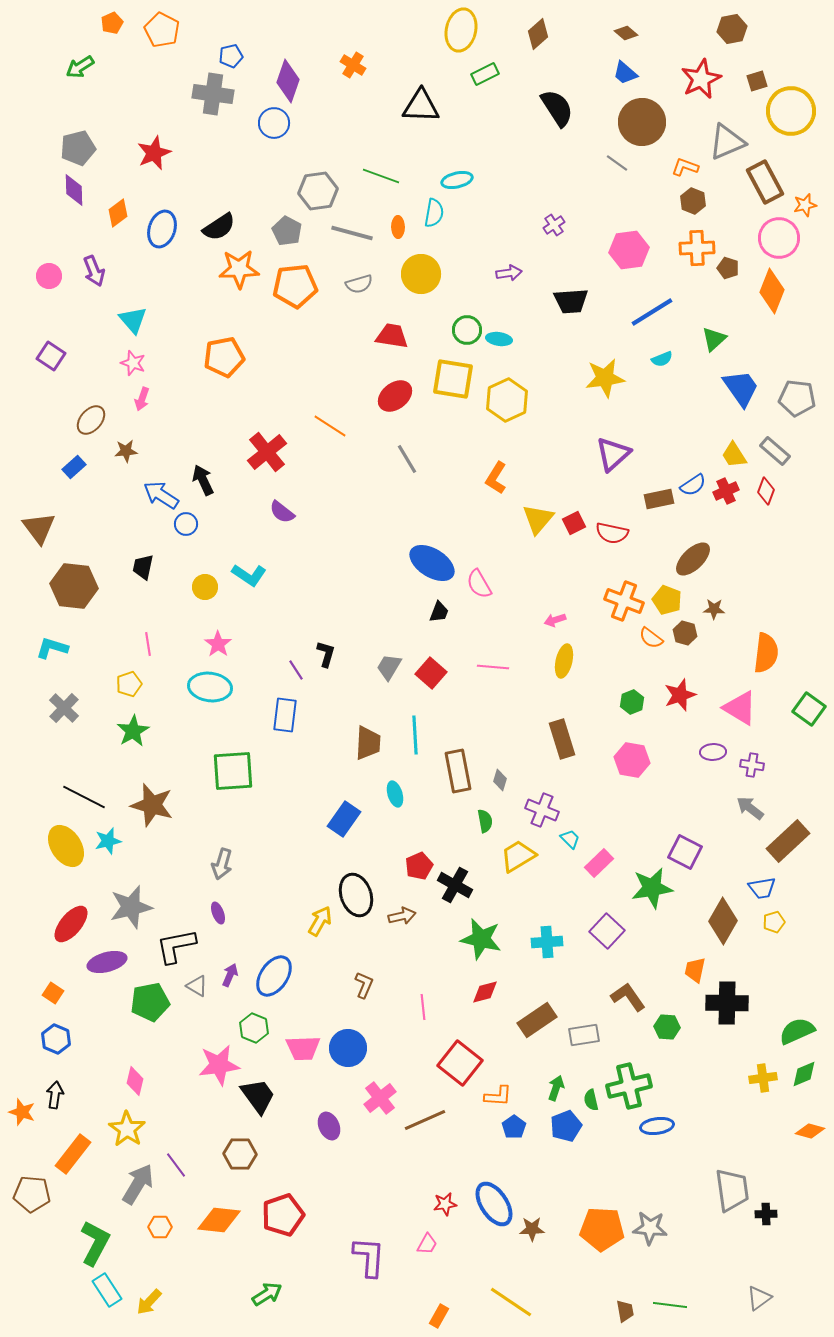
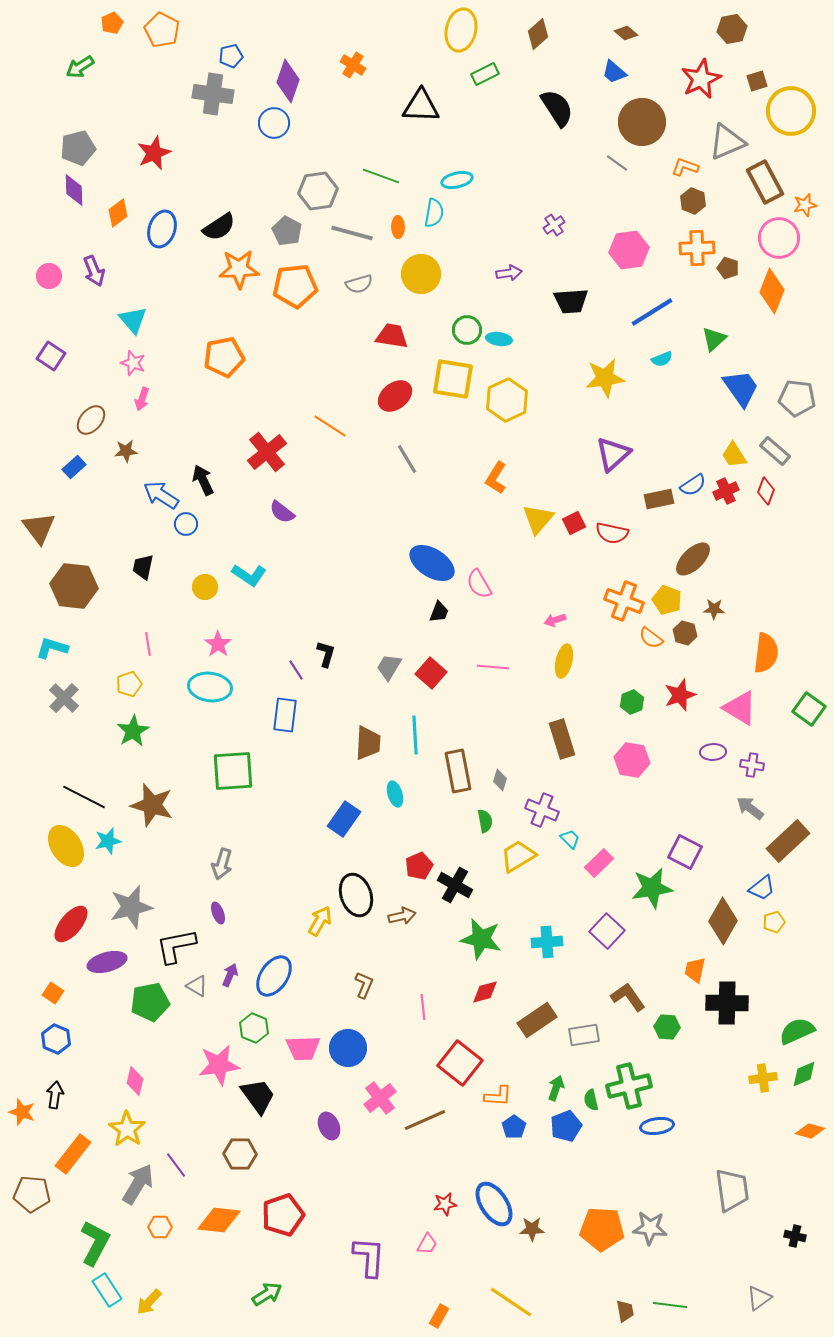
blue trapezoid at (625, 73): moved 11 px left, 1 px up
gray cross at (64, 708): moved 10 px up
blue trapezoid at (762, 888): rotated 28 degrees counterclockwise
black cross at (766, 1214): moved 29 px right, 22 px down; rotated 15 degrees clockwise
